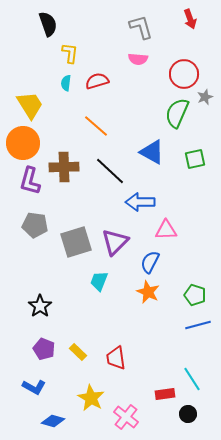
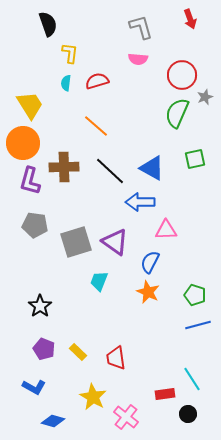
red circle: moved 2 px left, 1 px down
blue triangle: moved 16 px down
purple triangle: rotated 40 degrees counterclockwise
yellow star: moved 2 px right, 1 px up
